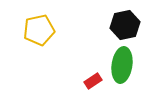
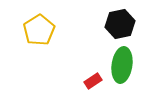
black hexagon: moved 5 px left, 1 px up
yellow pentagon: rotated 20 degrees counterclockwise
